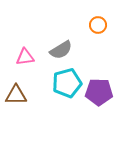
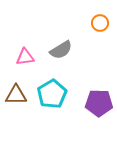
orange circle: moved 2 px right, 2 px up
cyan pentagon: moved 15 px left, 11 px down; rotated 16 degrees counterclockwise
purple pentagon: moved 11 px down
